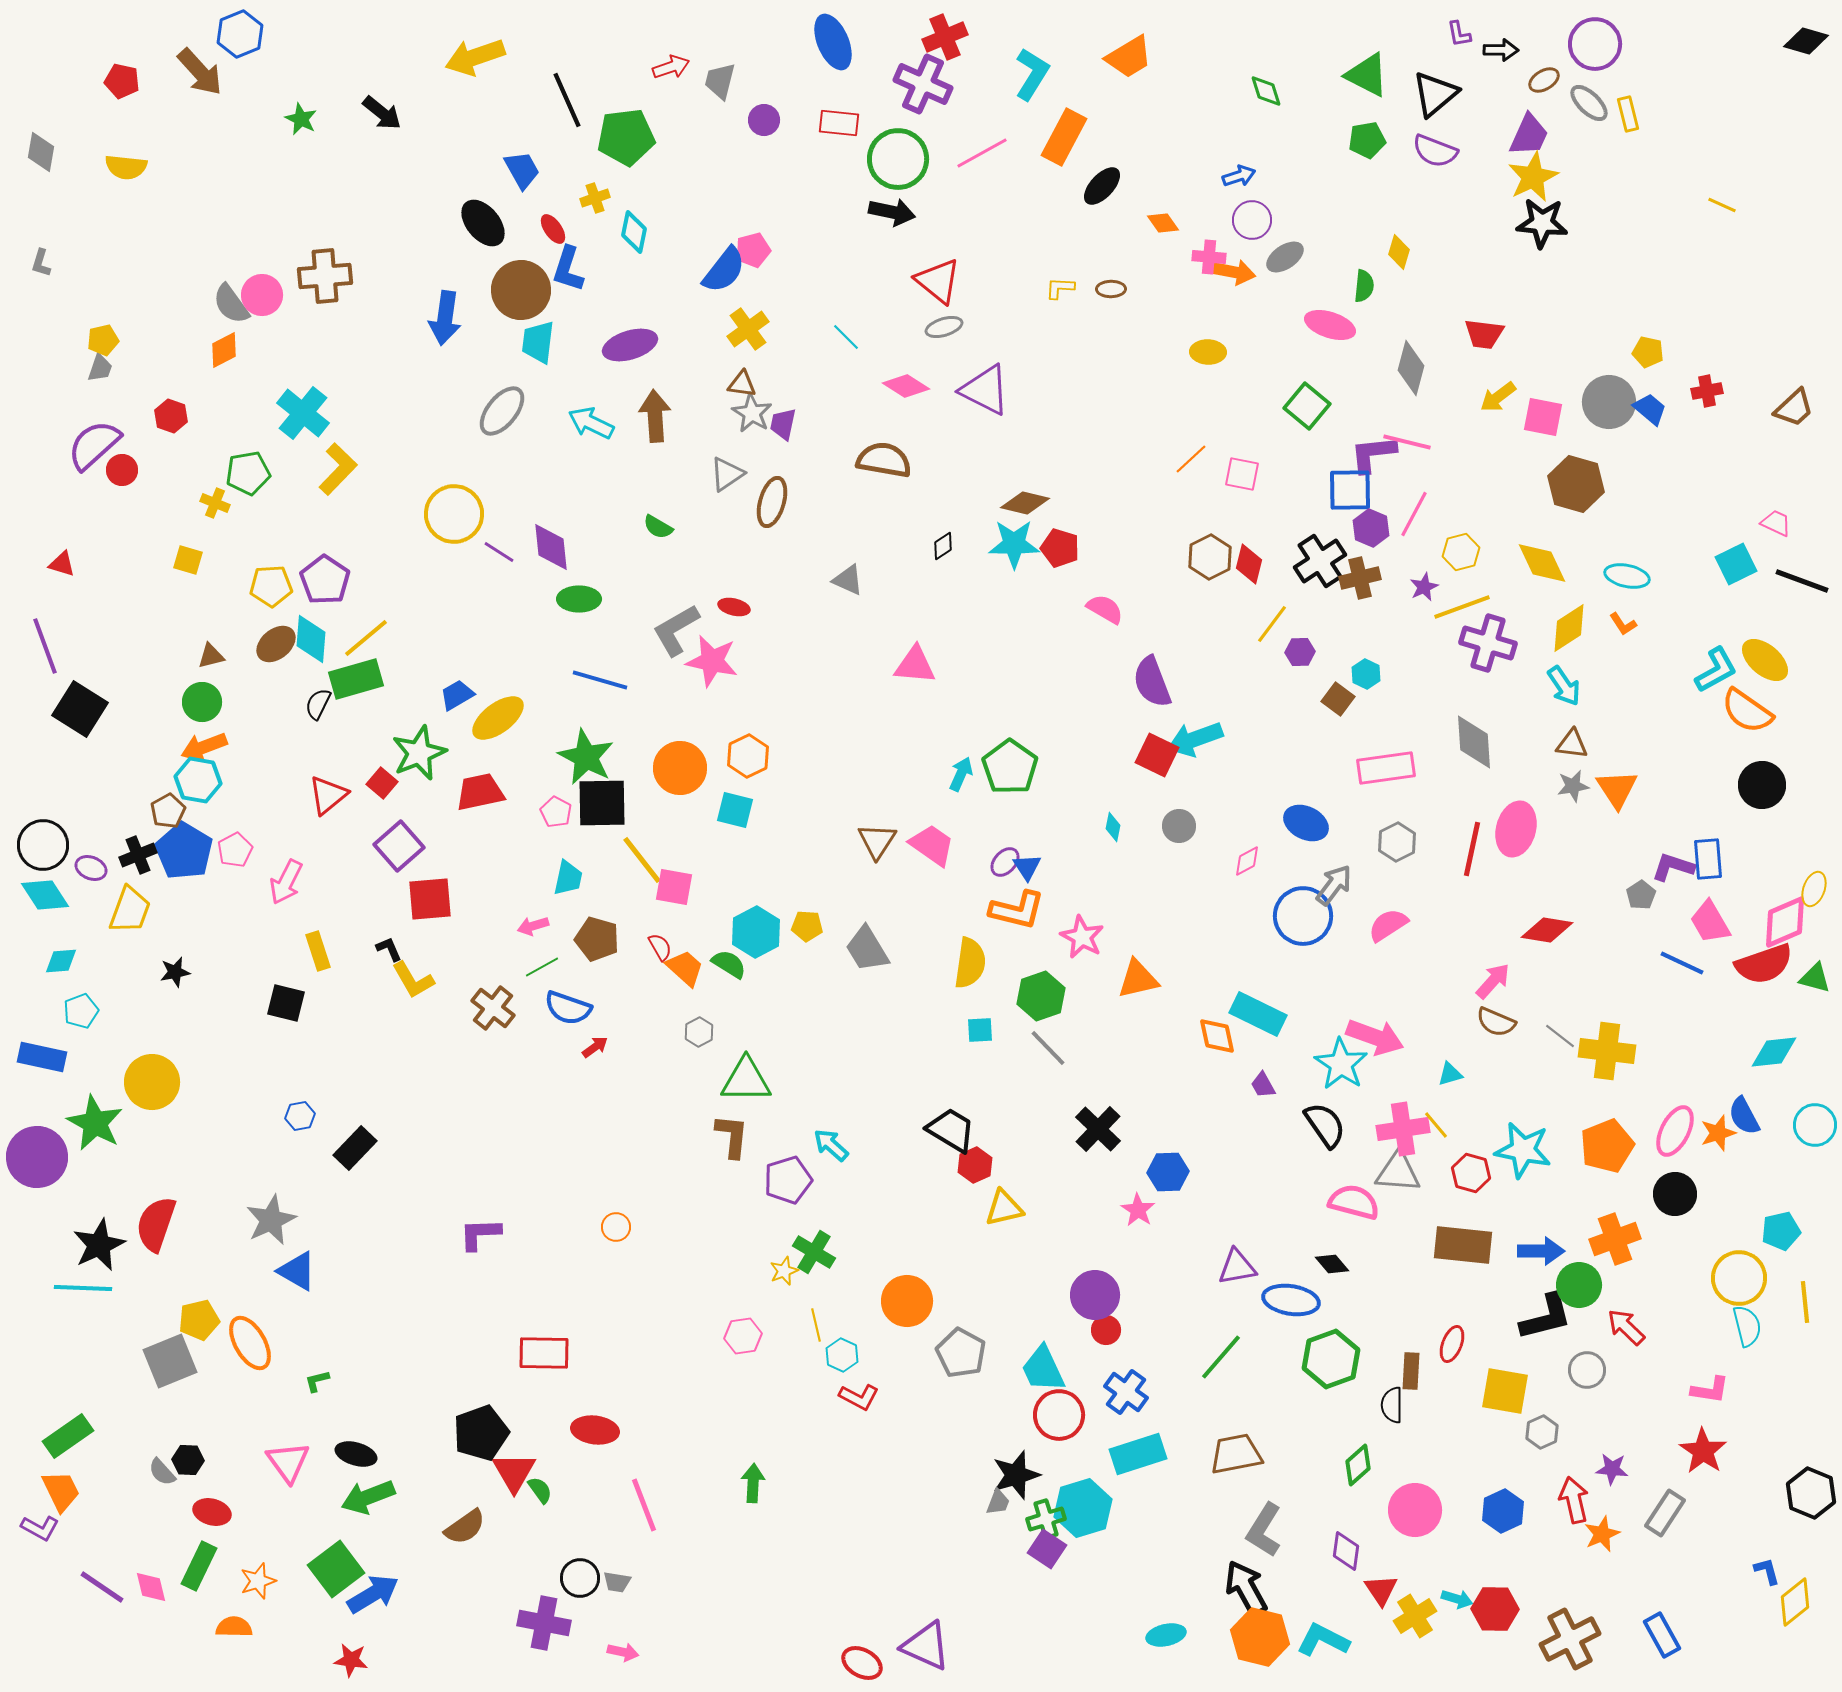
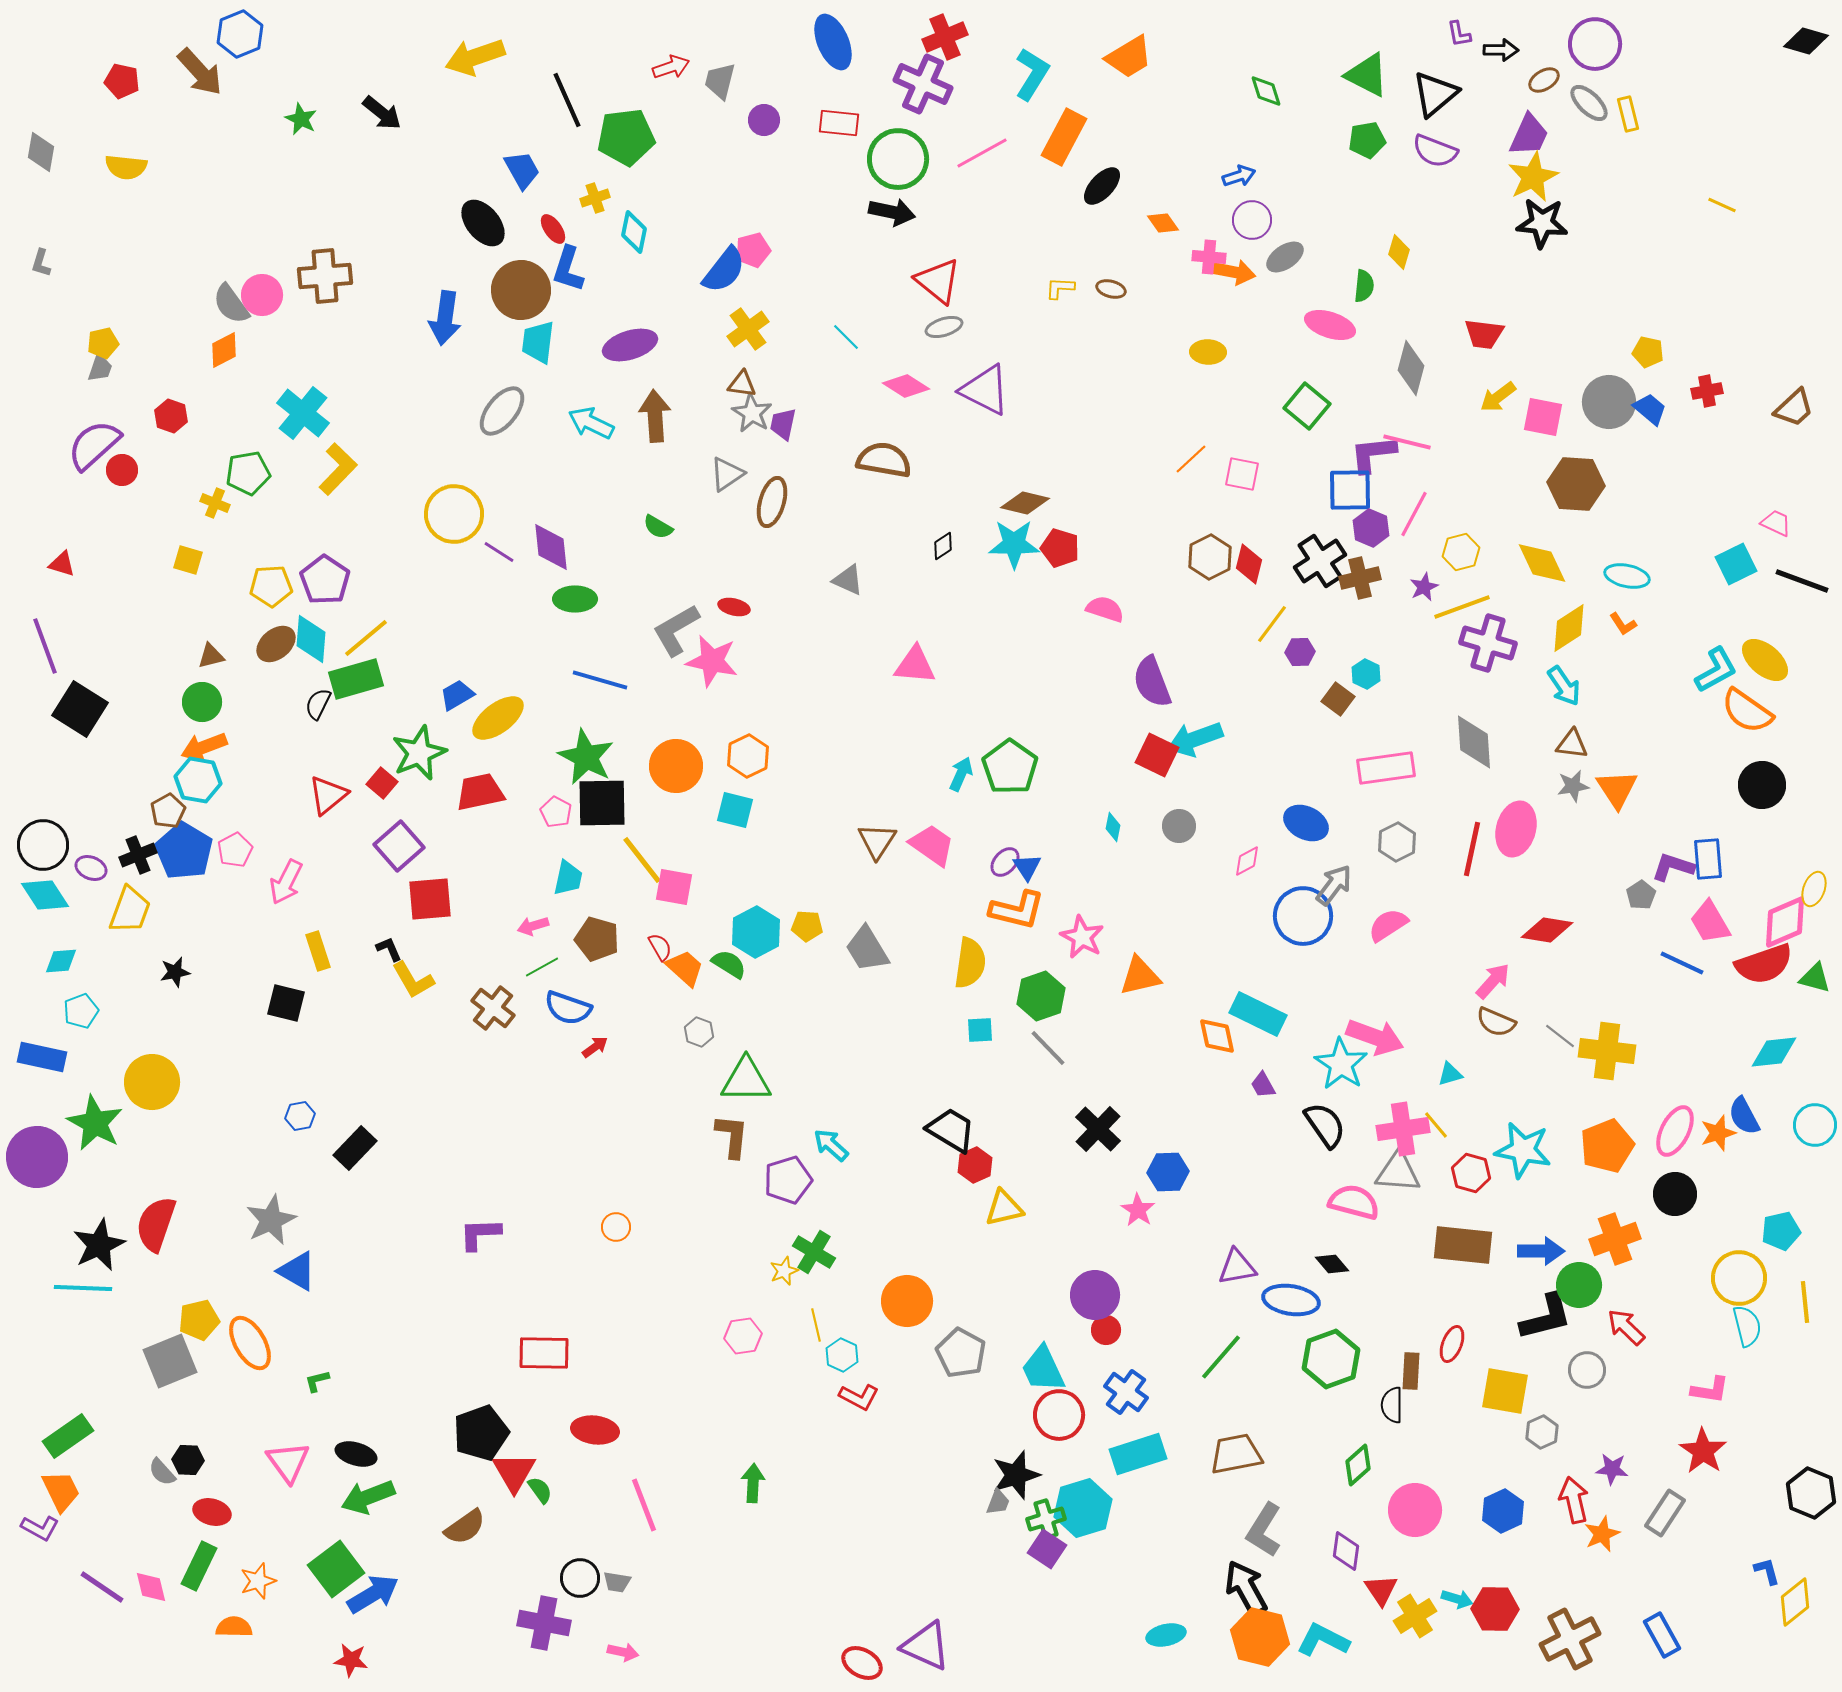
brown ellipse at (1111, 289): rotated 16 degrees clockwise
yellow pentagon at (103, 340): moved 3 px down
brown hexagon at (1576, 484): rotated 12 degrees counterclockwise
green ellipse at (579, 599): moved 4 px left
pink semicircle at (1105, 609): rotated 12 degrees counterclockwise
orange circle at (680, 768): moved 4 px left, 2 px up
orange triangle at (1138, 979): moved 2 px right, 3 px up
gray hexagon at (699, 1032): rotated 12 degrees counterclockwise
